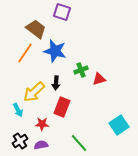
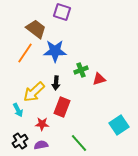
blue star: rotated 15 degrees counterclockwise
